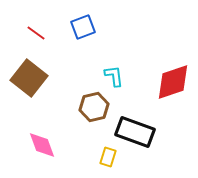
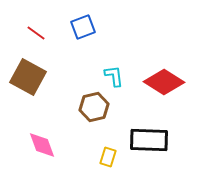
brown square: moved 1 px left, 1 px up; rotated 9 degrees counterclockwise
red diamond: moved 9 px left; rotated 51 degrees clockwise
black rectangle: moved 14 px right, 8 px down; rotated 18 degrees counterclockwise
